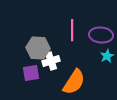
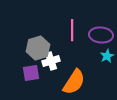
gray hexagon: rotated 20 degrees counterclockwise
